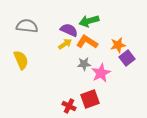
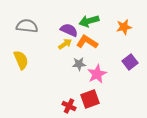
orange star: moved 6 px right, 18 px up
purple square: moved 3 px right, 4 px down
gray star: moved 5 px left
pink star: moved 4 px left, 1 px down
